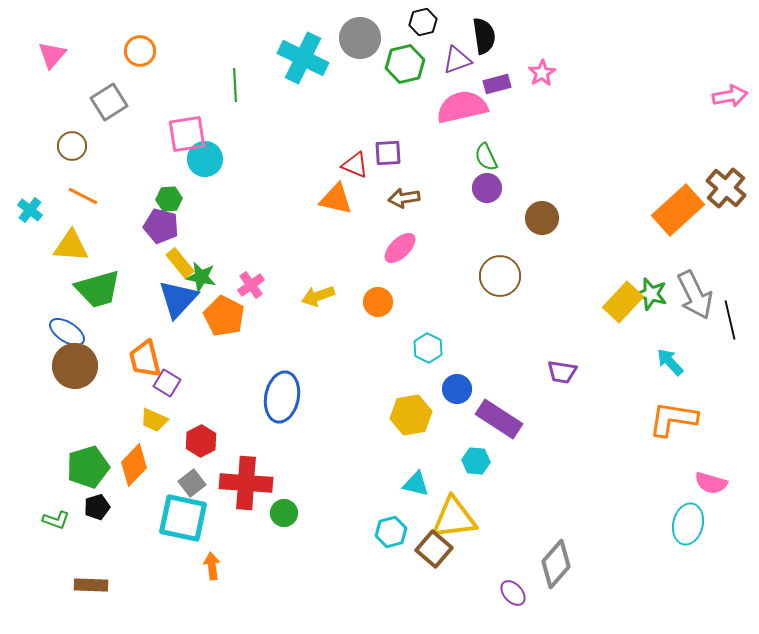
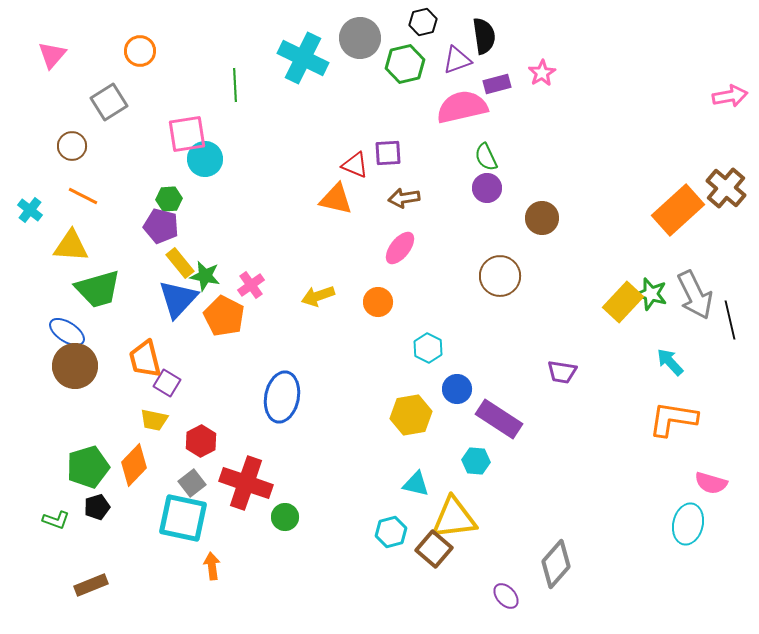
pink ellipse at (400, 248): rotated 8 degrees counterclockwise
green star at (201, 277): moved 4 px right, 1 px up
yellow trapezoid at (154, 420): rotated 12 degrees counterclockwise
red cross at (246, 483): rotated 15 degrees clockwise
green circle at (284, 513): moved 1 px right, 4 px down
brown rectangle at (91, 585): rotated 24 degrees counterclockwise
purple ellipse at (513, 593): moved 7 px left, 3 px down
